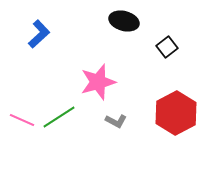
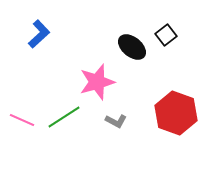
black ellipse: moved 8 px right, 26 px down; rotated 24 degrees clockwise
black square: moved 1 px left, 12 px up
pink star: moved 1 px left
red hexagon: rotated 12 degrees counterclockwise
green line: moved 5 px right
